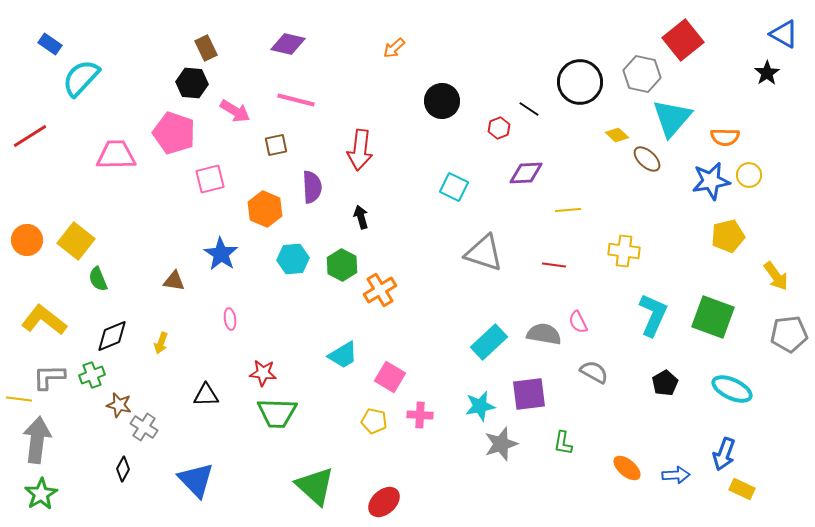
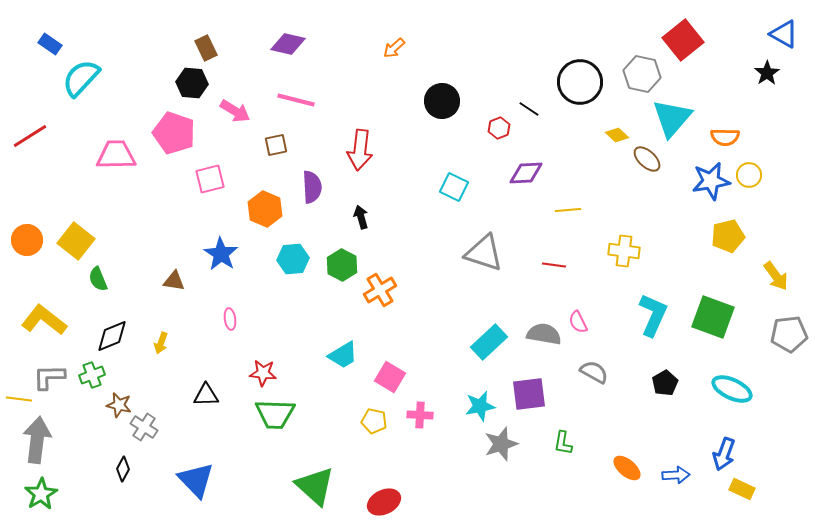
green trapezoid at (277, 413): moved 2 px left, 1 px down
red ellipse at (384, 502): rotated 16 degrees clockwise
